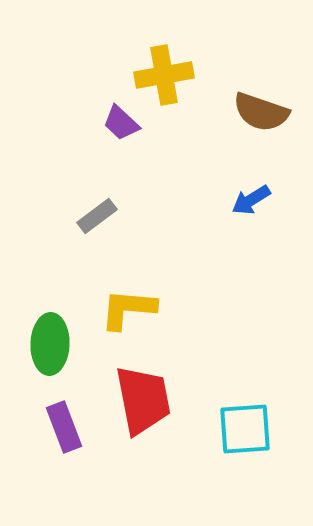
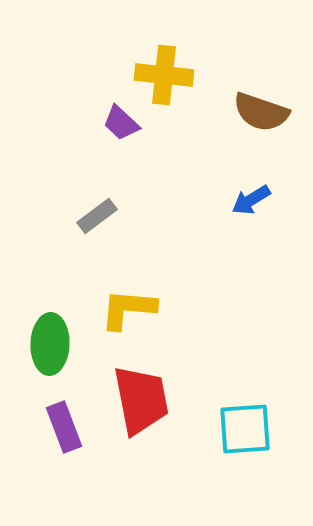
yellow cross: rotated 16 degrees clockwise
red trapezoid: moved 2 px left
